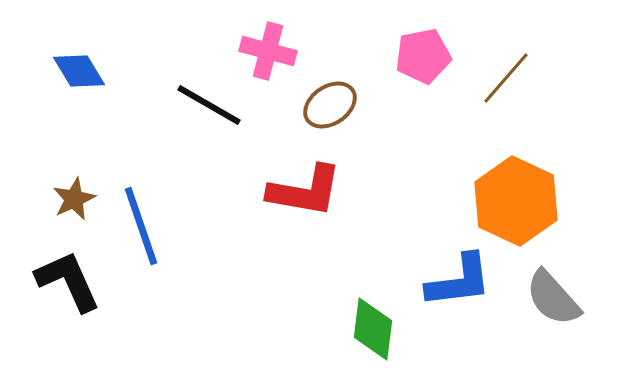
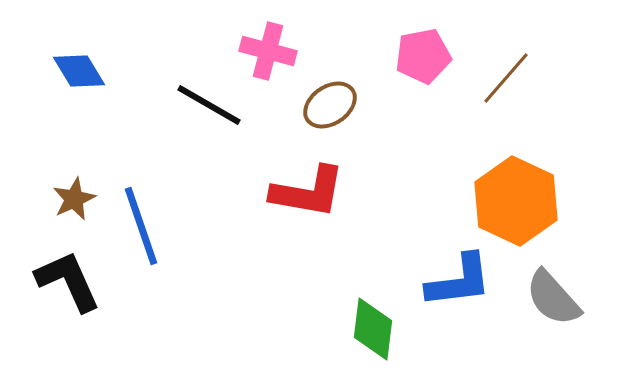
red L-shape: moved 3 px right, 1 px down
